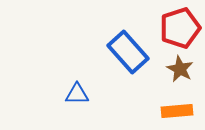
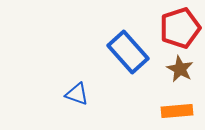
blue triangle: rotated 20 degrees clockwise
